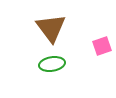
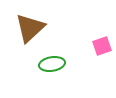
brown triangle: moved 21 px left; rotated 24 degrees clockwise
